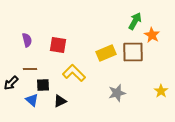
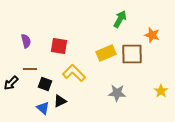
green arrow: moved 15 px left, 2 px up
orange star: rotated 14 degrees counterclockwise
purple semicircle: moved 1 px left, 1 px down
red square: moved 1 px right, 1 px down
brown square: moved 1 px left, 2 px down
black square: moved 2 px right, 1 px up; rotated 24 degrees clockwise
gray star: rotated 18 degrees clockwise
blue triangle: moved 11 px right, 8 px down
